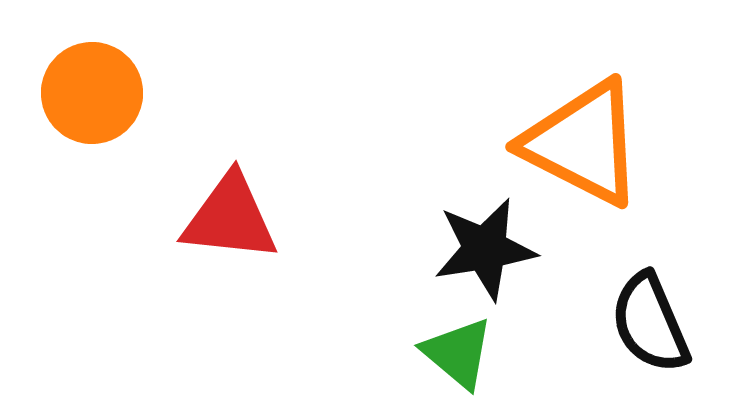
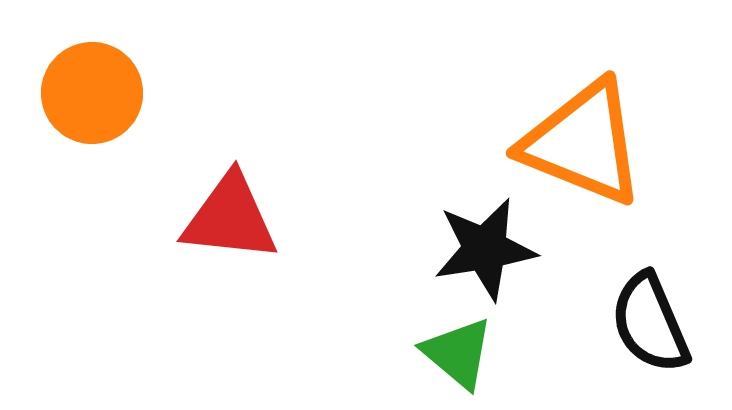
orange triangle: rotated 5 degrees counterclockwise
